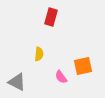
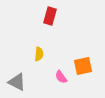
red rectangle: moved 1 px left, 1 px up
